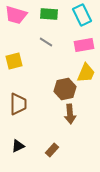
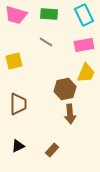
cyan rectangle: moved 2 px right
